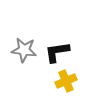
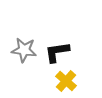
yellow cross: rotated 25 degrees counterclockwise
